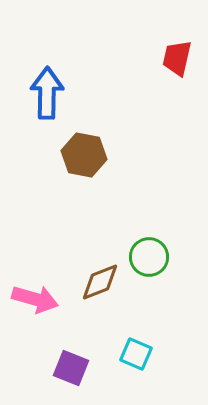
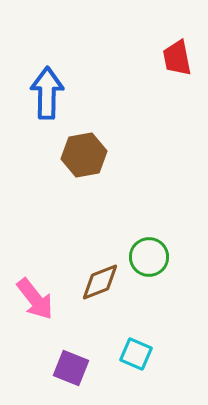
red trapezoid: rotated 24 degrees counterclockwise
brown hexagon: rotated 21 degrees counterclockwise
pink arrow: rotated 36 degrees clockwise
